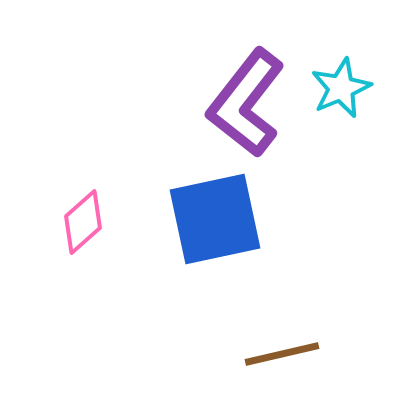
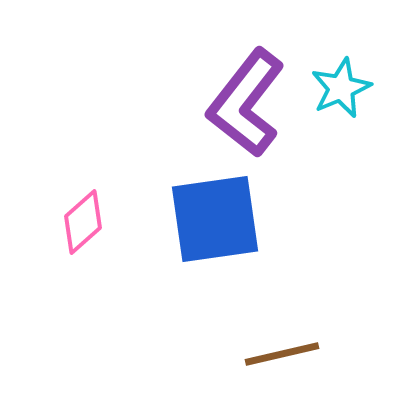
blue square: rotated 4 degrees clockwise
